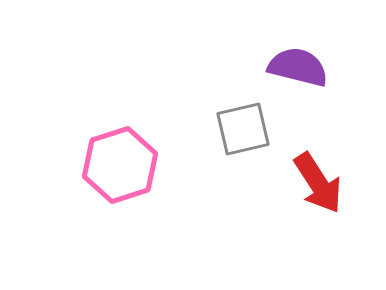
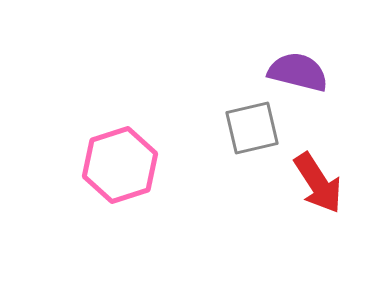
purple semicircle: moved 5 px down
gray square: moved 9 px right, 1 px up
